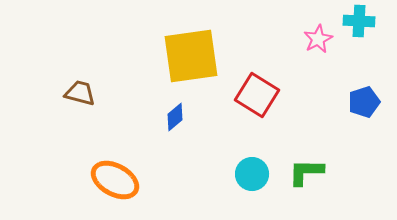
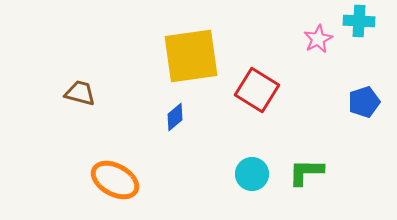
red square: moved 5 px up
